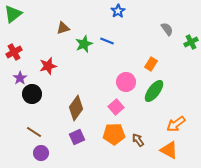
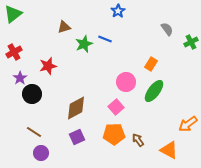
brown triangle: moved 1 px right, 1 px up
blue line: moved 2 px left, 2 px up
brown diamond: rotated 25 degrees clockwise
orange arrow: moved 12 px right
